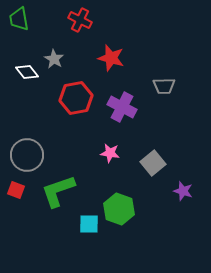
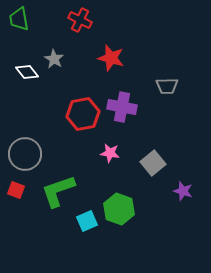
gray trapezoid: moved 3 px right
red hexagon: moved 7 px right, 16 px down
purple cross: rotated 16 degrees counterclockwise
gray circle: moved 2 px left, 1 px up
cyan square: moved 2 px left, 3 px up; rotated 25 degrees counterclockwise
